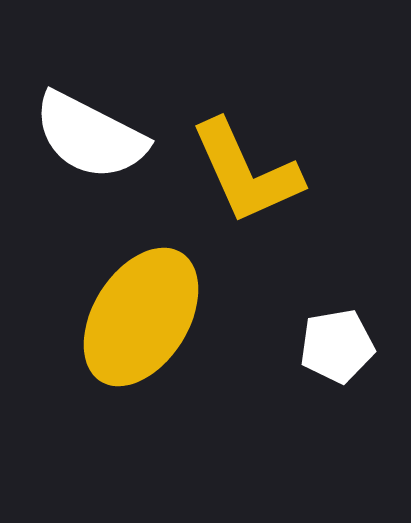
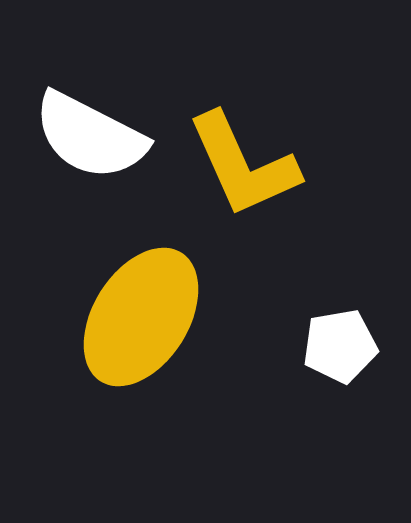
yellow L-shape: moved 3 px left, 7 px up
white pentagon: moved 3 px right
